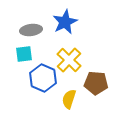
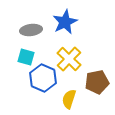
cyan square: moved 2 px right, 3 px down; rotated 24 degrees clockwise
yellow cross: moved 1 px up
brown pentagon: moved 1 px right, 1 px up; rotated 15 degrees counterclockwise
